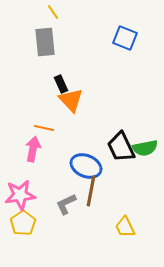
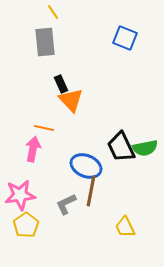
yellow pentagon: moved 3 px right, 2 px down
